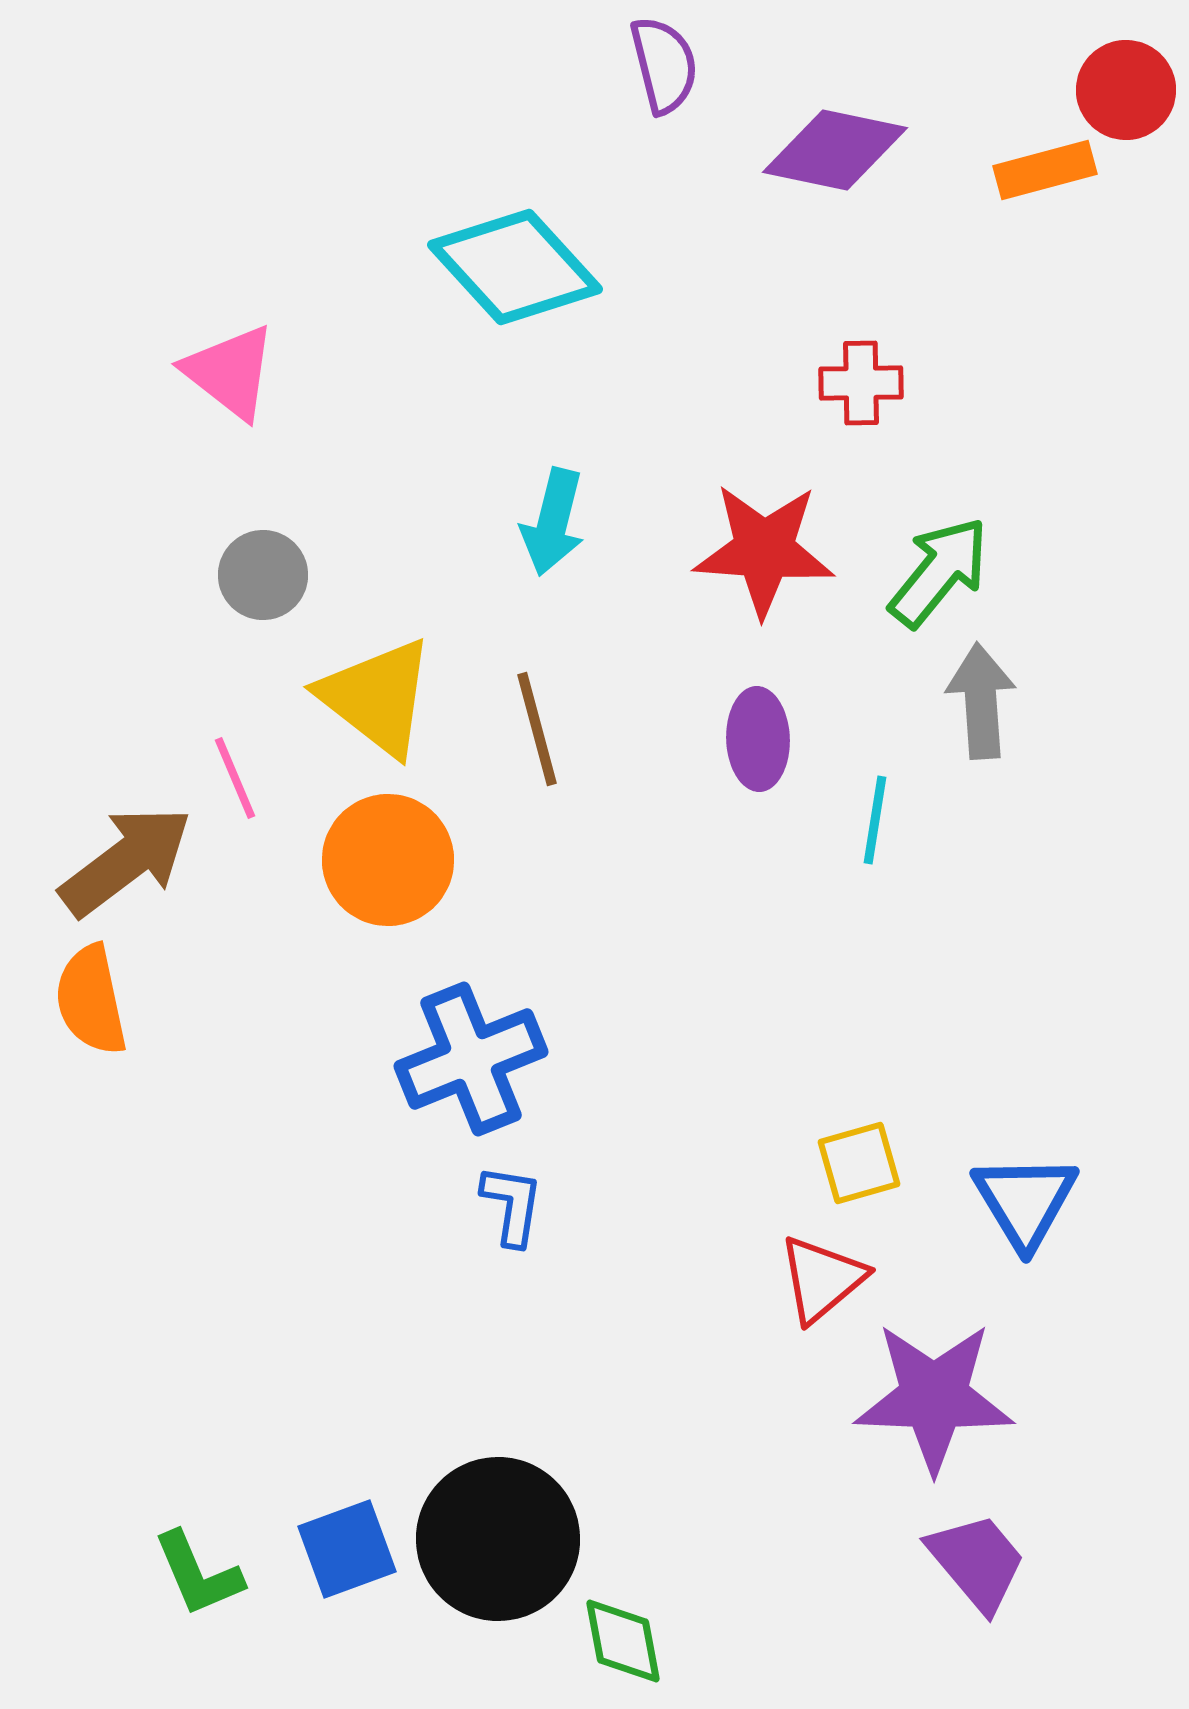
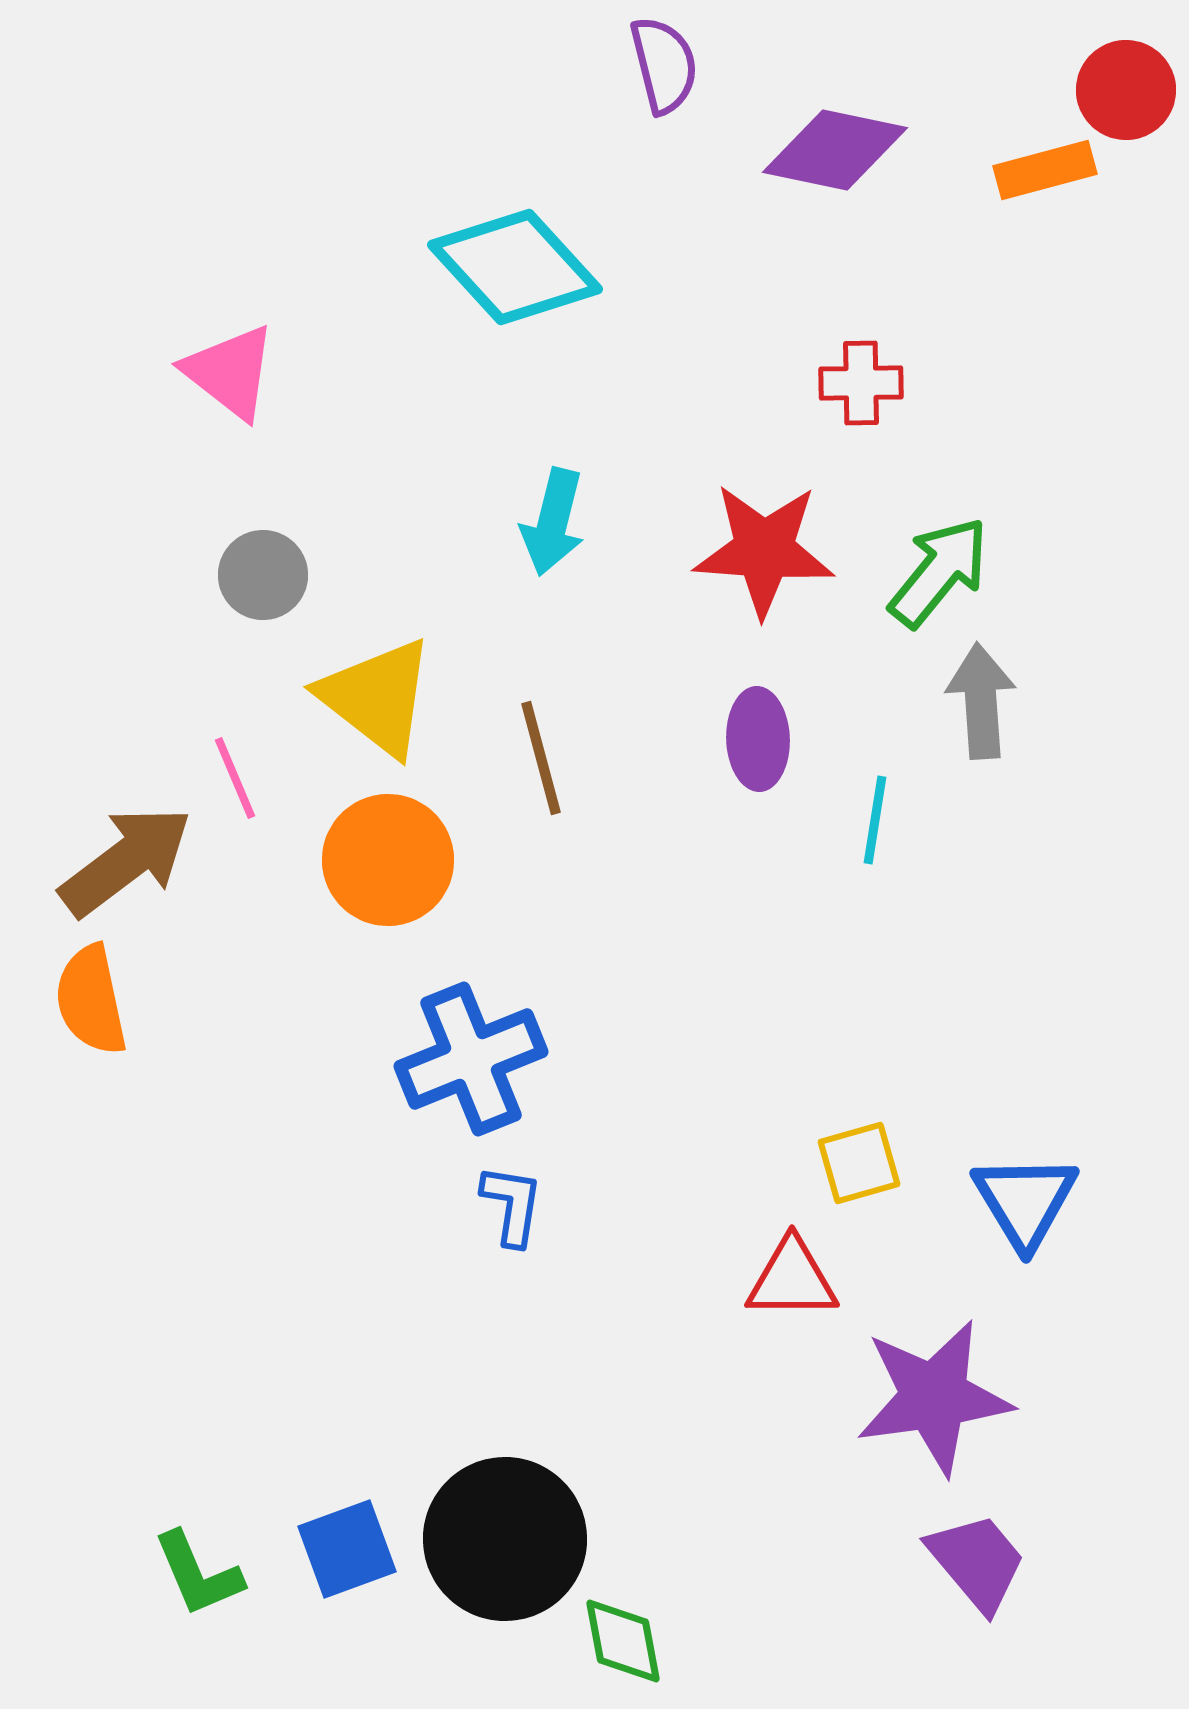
brown line: moved 4 px right, 29 px down
red triangle: moved 30 px left; rotated 40 degrees clockwise
purple star: rotated 10 degrees counterclockwise
black circle: moved 7 px right
